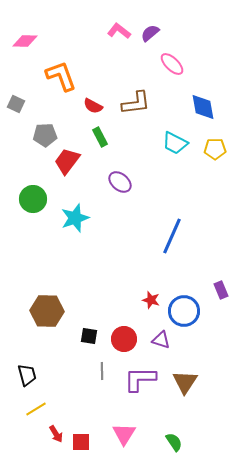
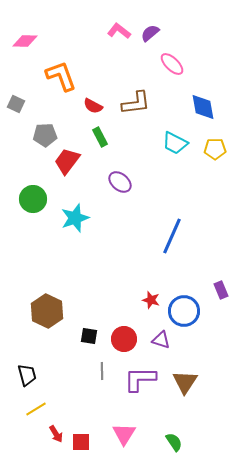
brown hexagon: rotated 24 degrees clockwise
